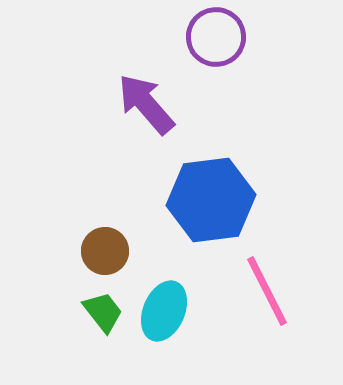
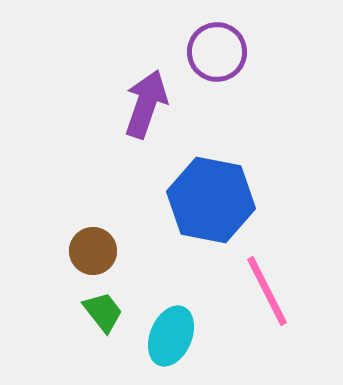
purple circle: moved 1 px right, 15 px down
purple arrow: rotated 60 degrees clockwise
blue hexagon: rotated 18 degrees clockwise
brown circle: moved 12 px left
cyan ellipse: moved 7 px right, 25 px down
